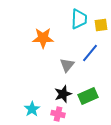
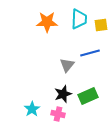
orange star: moved 4 px right, 16 px up
blue line: rotated 36 degrees clockwise
